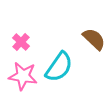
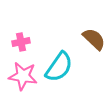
pink cross: rotated 36 degrees clockwise
